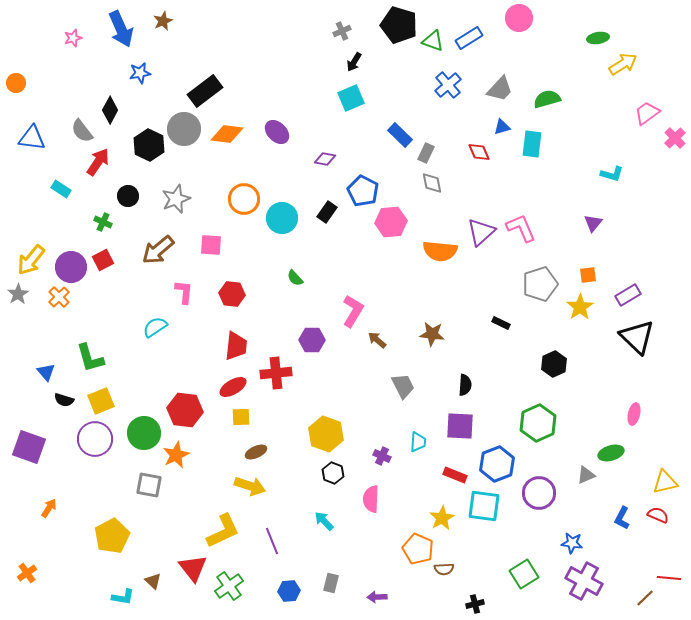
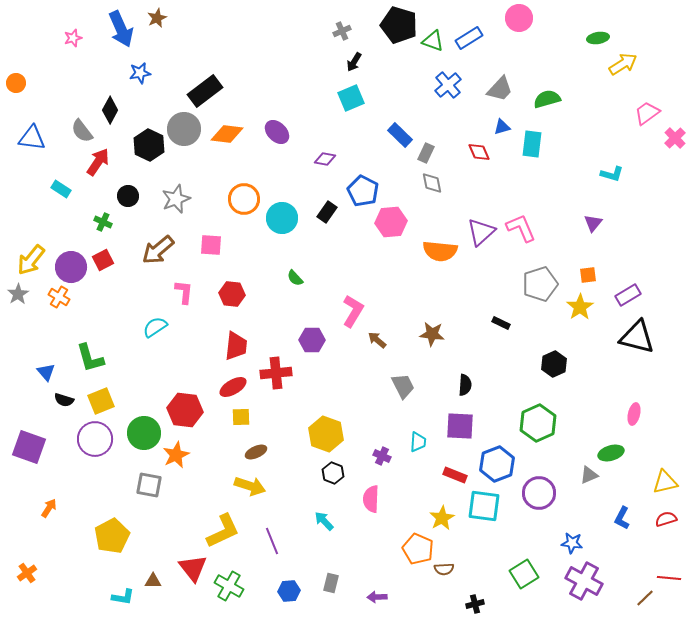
brown star at (163, 21): moved 6 px left, 3 px up
orange cross at (59, 297): rotated 15 degrees counterclockwise
black triangle at (637, 337): rotated 30 degrees counterclockwise
gray triangle at (586, 475): moved 3 px right
red semicircle at (658, 515): moved 8 px right, 4 px down; rotated 40 degrees counterclockwise
brown triangle at (153, 581): rotated 42 degrees counterclockwise
green cross at (229, 586): rotated 24 degrees counterclockwise
